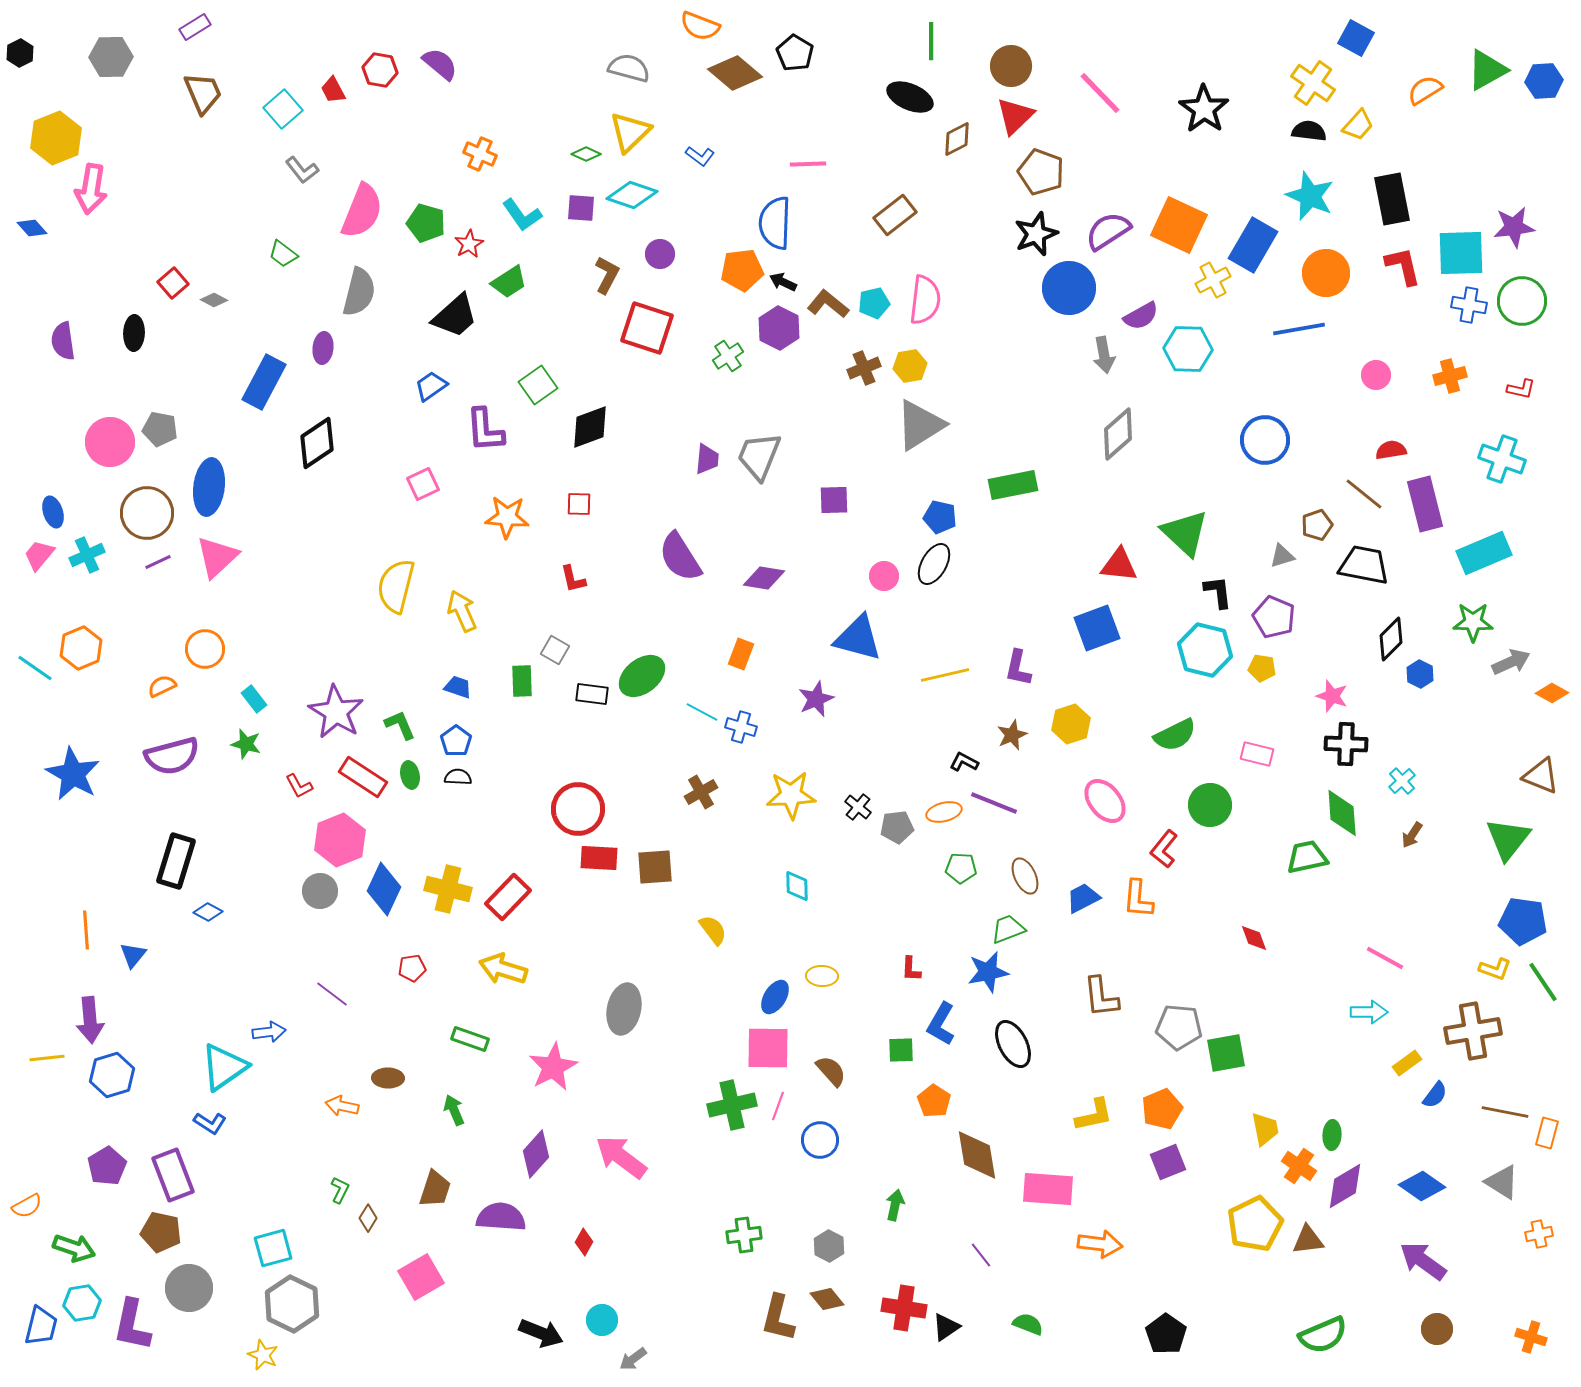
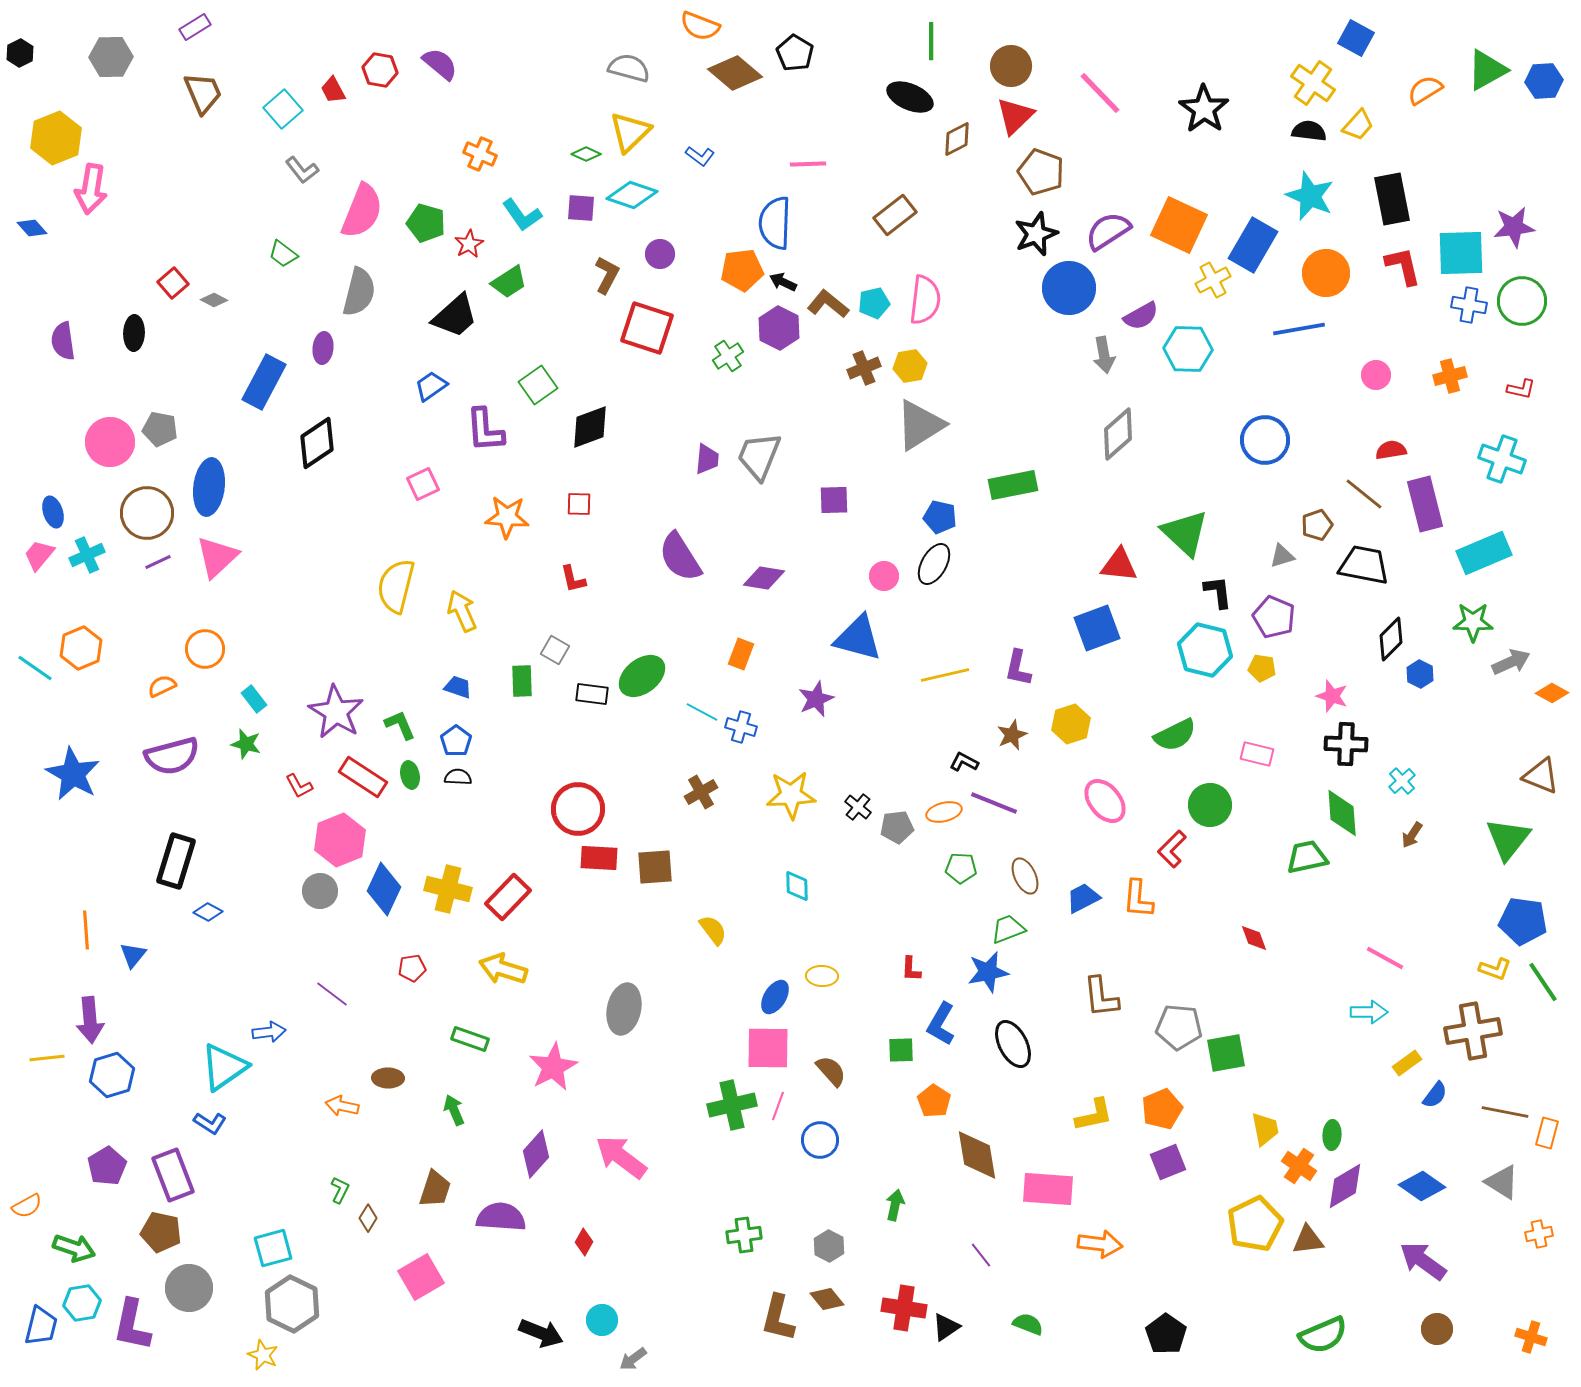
red L-shape at (1164, 849): moved 8 px right; rotated 6 degrees clockwise
